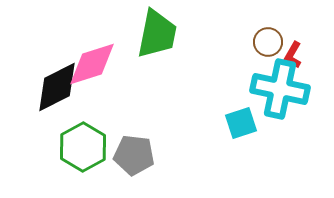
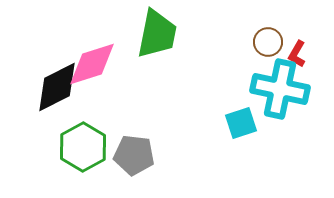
red L-shape: moved 4 px right, 1 px up
